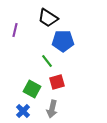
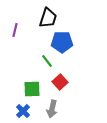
black trapezoid: rotated 105 degrees counterclockwise
blue pentagon: moved 1 px left, 1 px down
red square: moved 3 px right; rotated 28 degrees counterclockwise
green square: rotated 30 degrees counterclockwise
